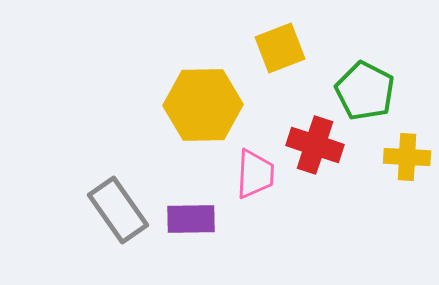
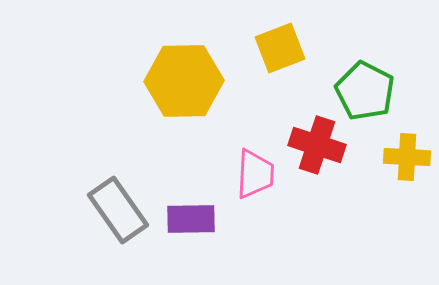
yellow hexagon: moved 19 px left, 24 px up
red cross: moved 2 px right
